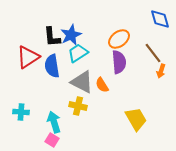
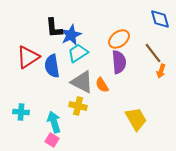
black L-shape: moved 2 px right, 9 px up
